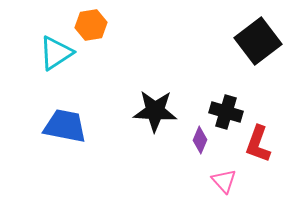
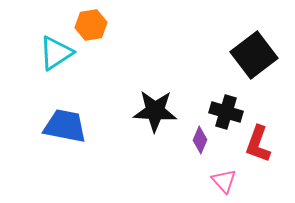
black square: moved 4 px left, 14 px down
